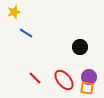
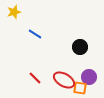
blue line: moved 9 px right, 1 px down
red ellipse: rotated 20 degrees counterclockwise
orange square: moved 7 px left
